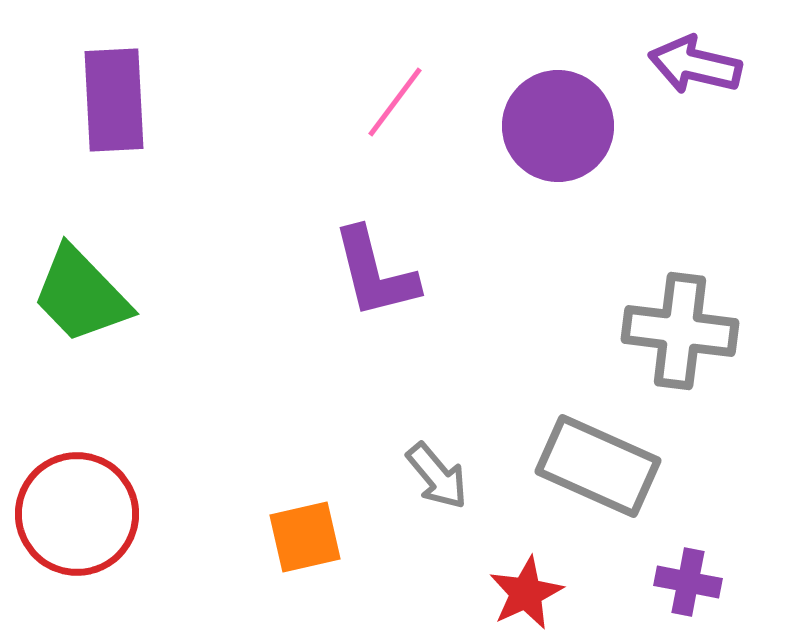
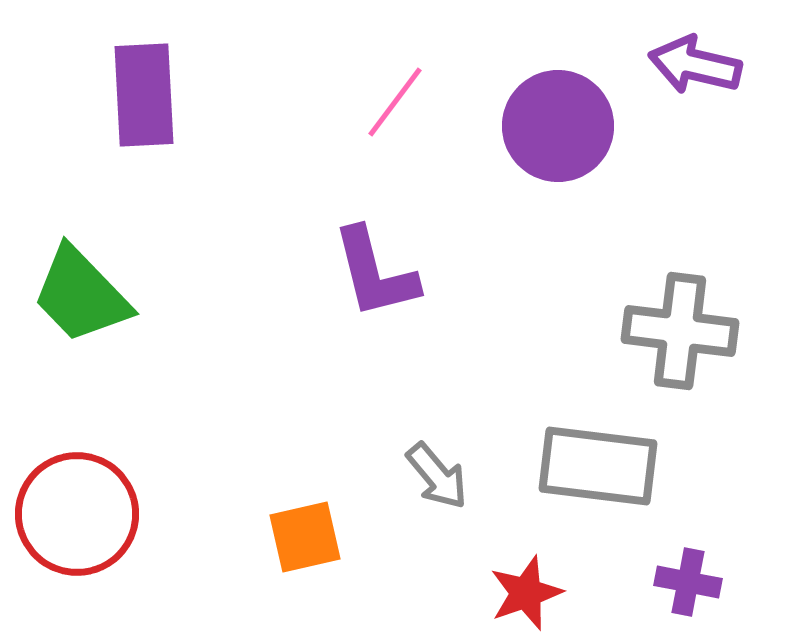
purple rectangle: moved 30 px right, 5 px up
gray rectangle: rotated 17 degrees counterclockwise
red star: rotated 6 degrees clockwise
